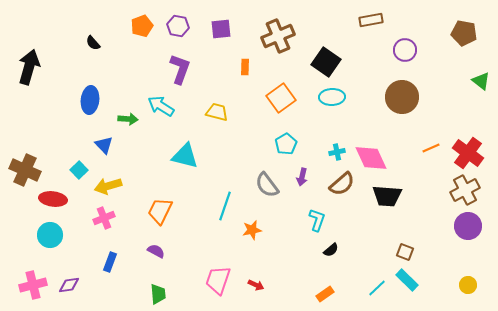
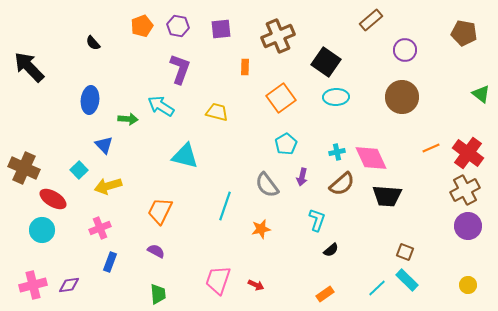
brown rectangle at (371, 20): rotated 30 degrees counterclockwise
black arrow at (29, 67): rotated 60 degrees counterclockwise
green triangle at (481, 81): moved 13 px down
cyan ellipse at (332, 97): moved 4 px right
brown cross at (25, 170): moved 1 px left, 2 px up
red ellipse at (53, 199): rotated 24 degrees clockwise
pink cross at (104, 218): moved 4 px left, 10 px down
orange star at (252, 230): moved 9 px right, 1 px up
cyan circle at (50, 235): moved 8 px left, 5 px up
